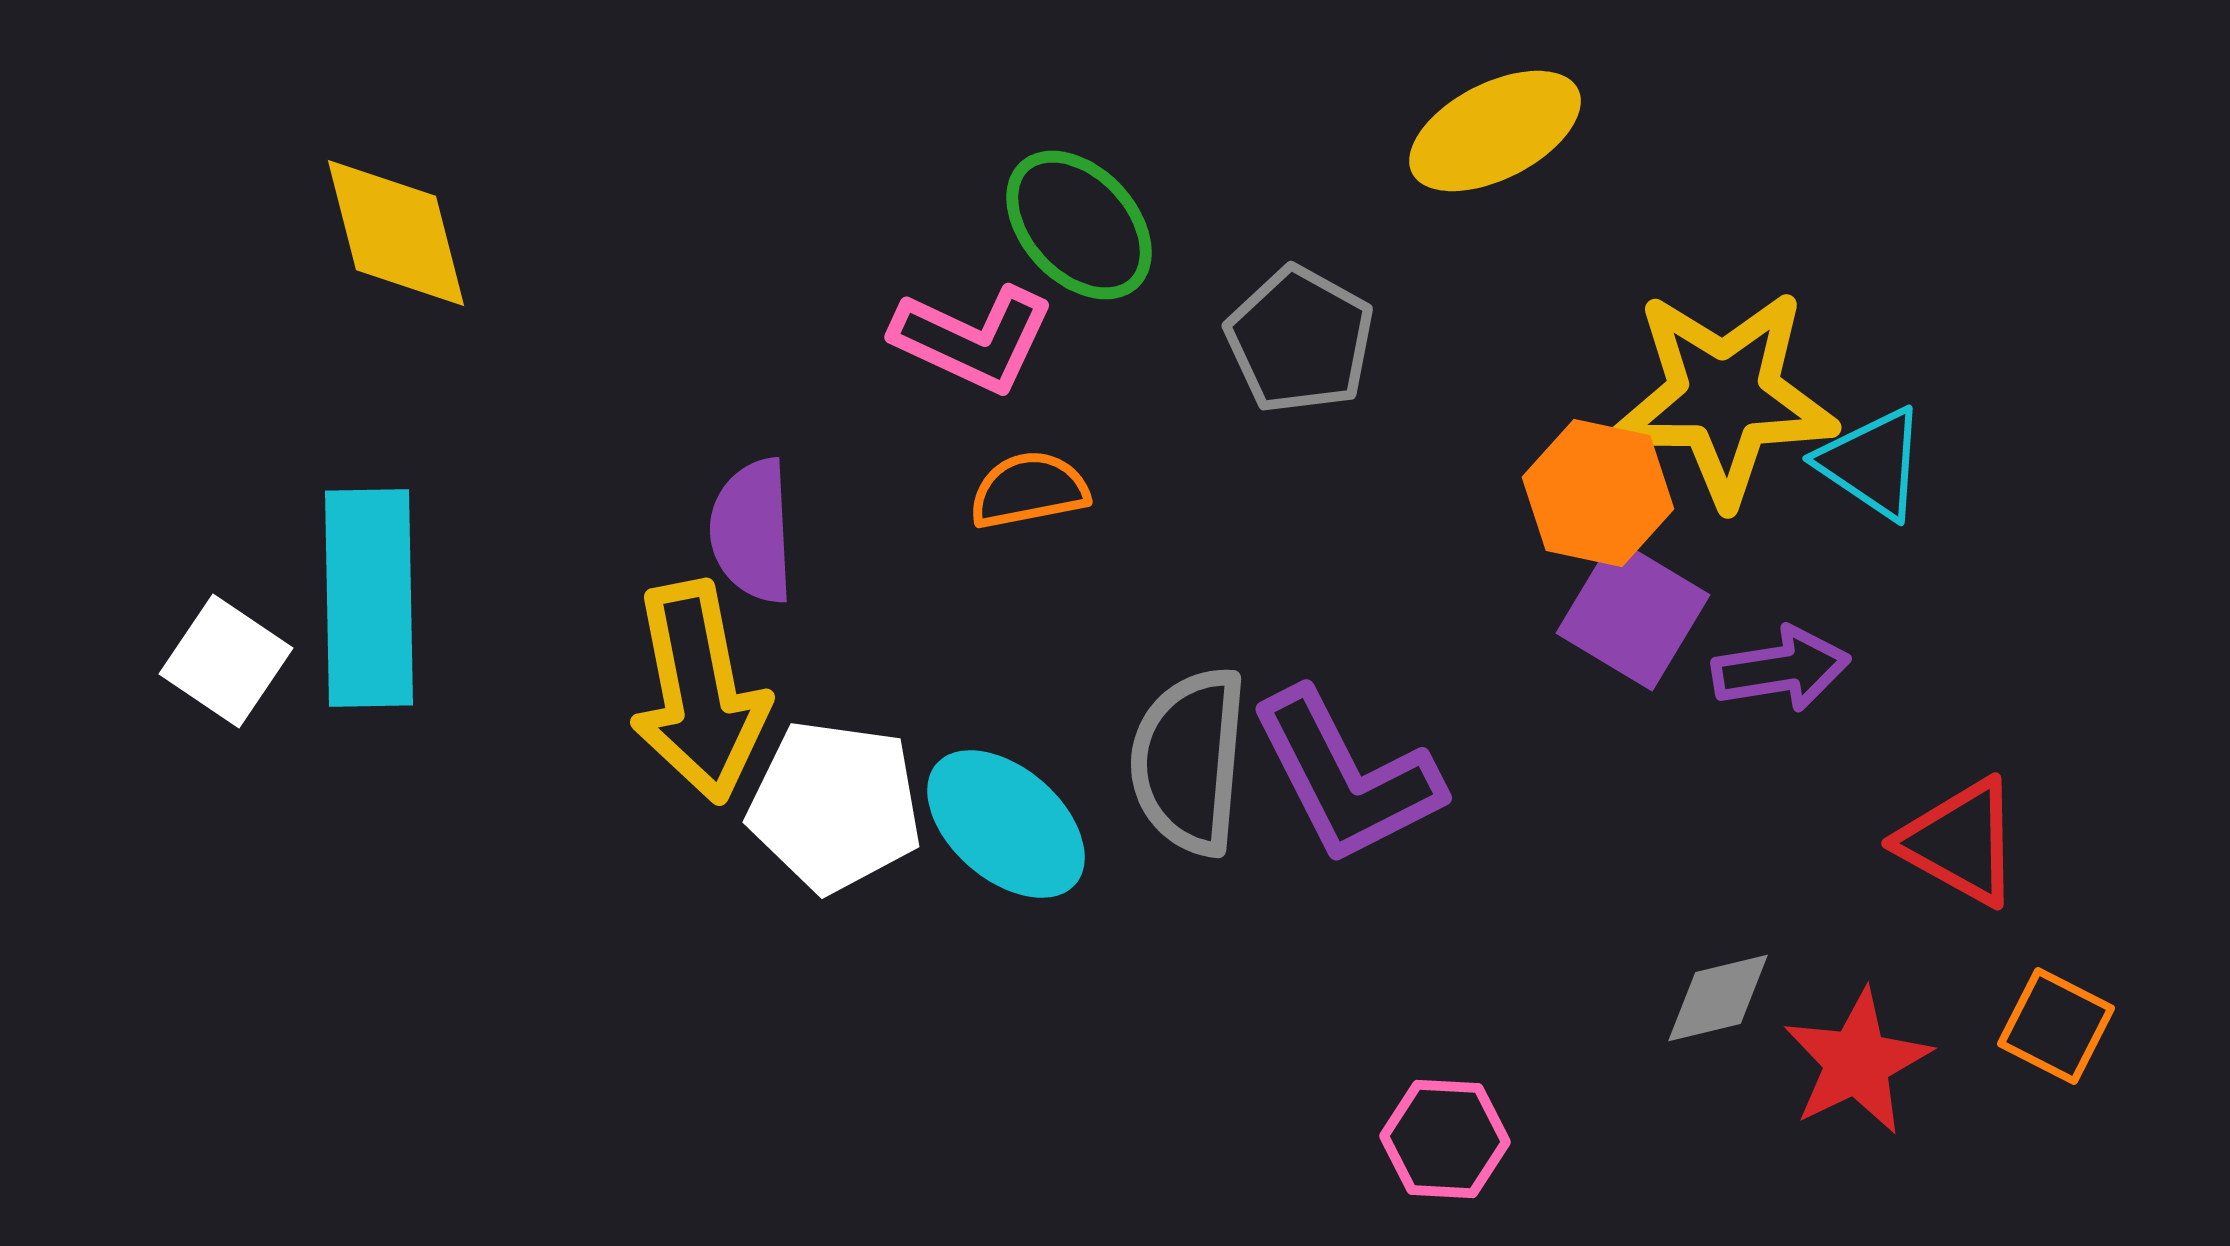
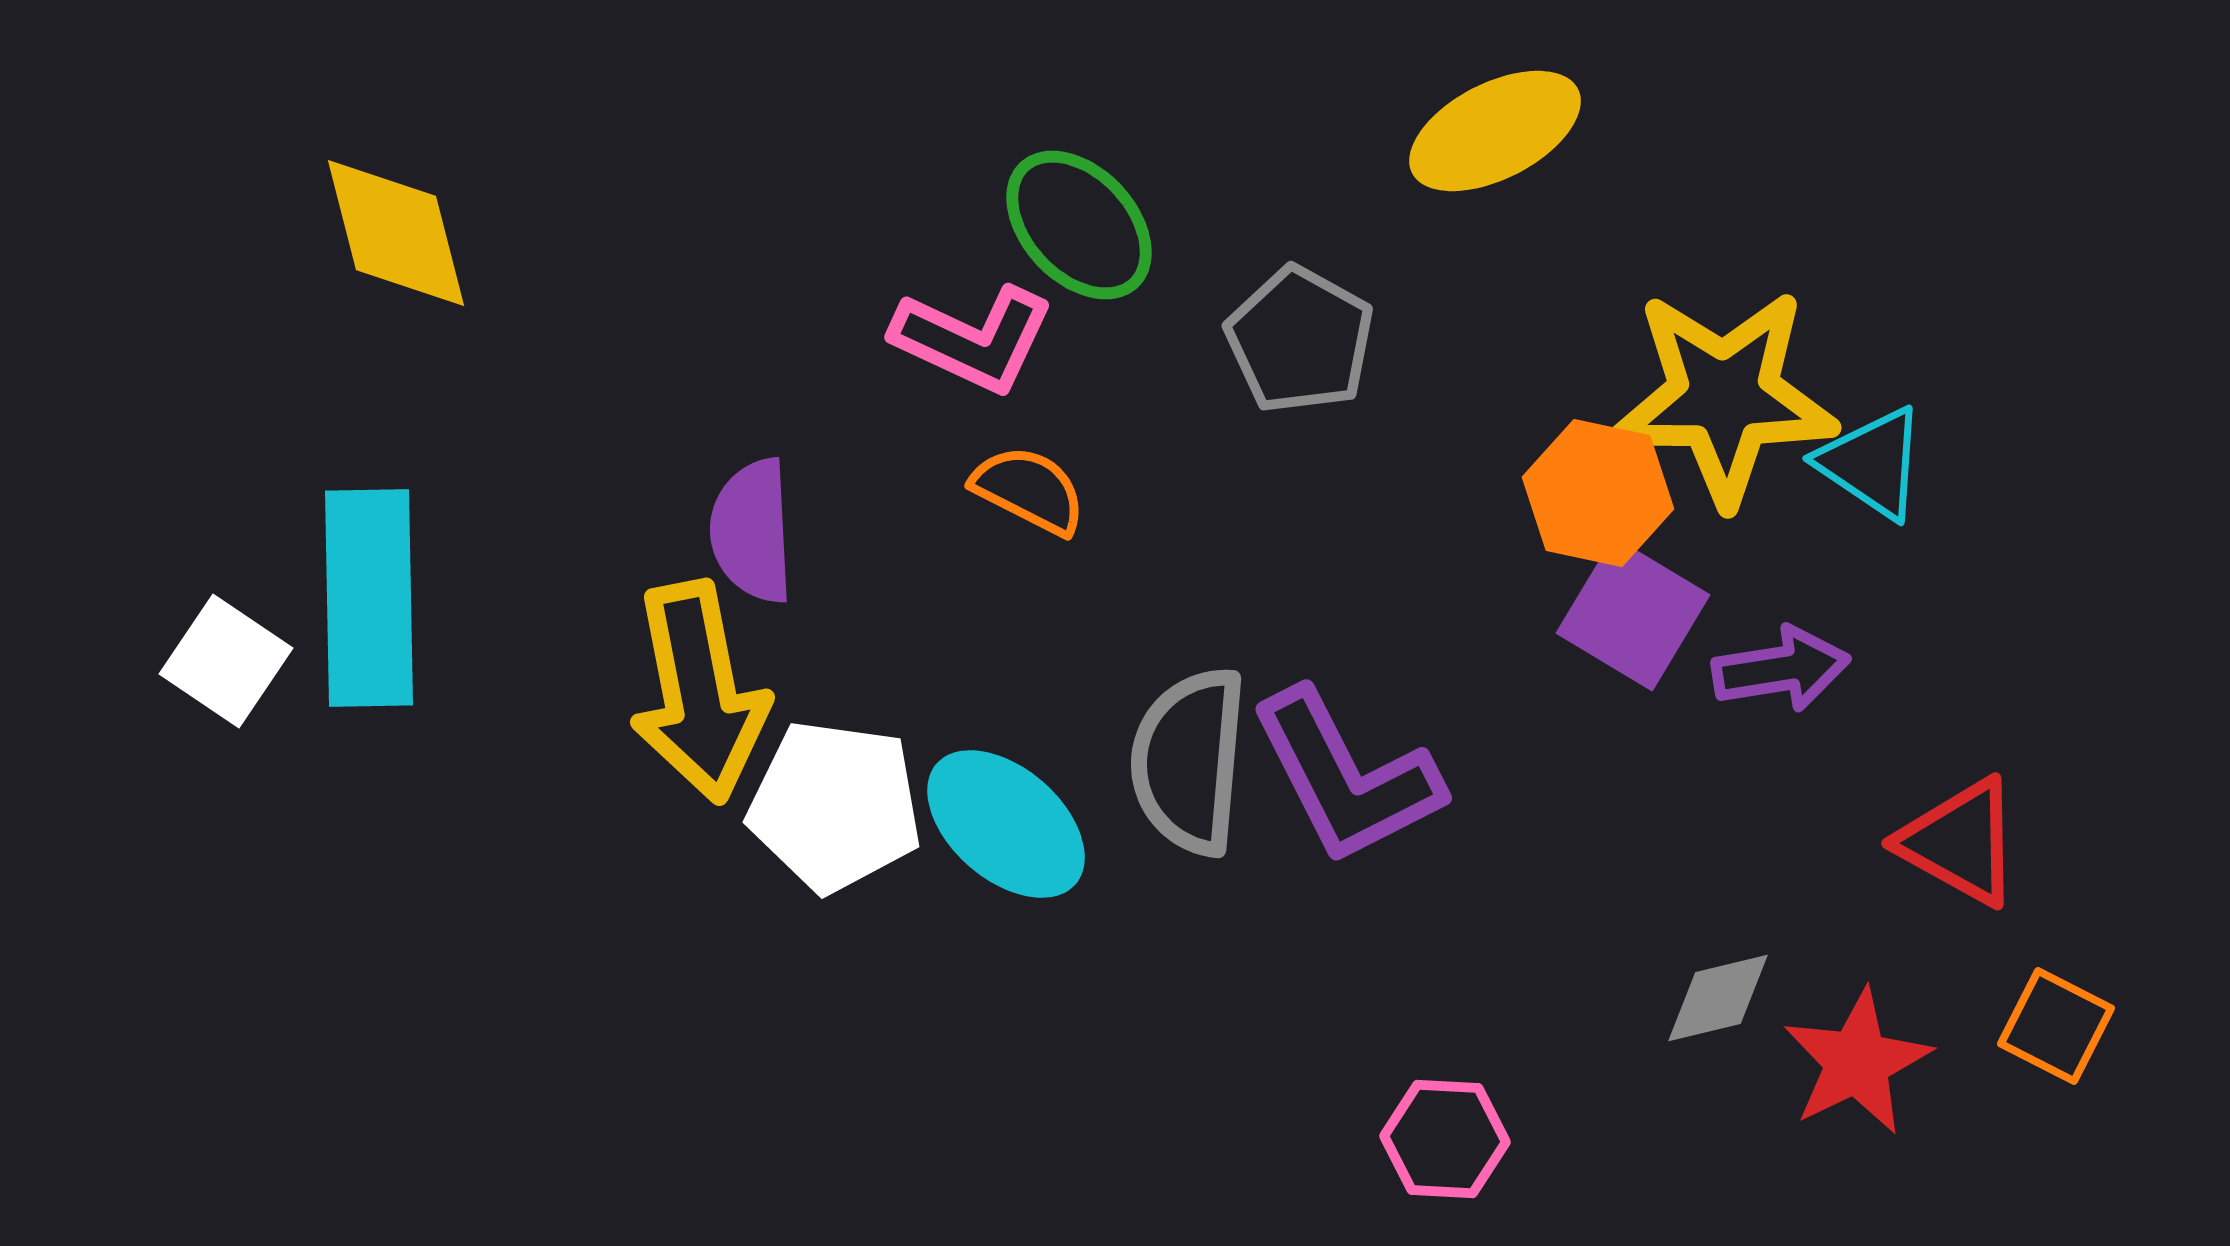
orange semicircle: rotated 38 degrees clockwise
